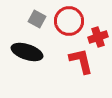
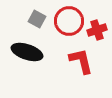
red cross: moved 1 px left, 7 px up
